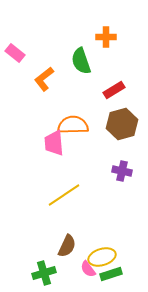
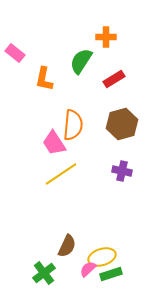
green semicircle: rotated 52 degrees clockwise
orange L-shape: rotated 40 degrees counterclockwise
red rectangle: moved 11 px up
orange semicircle: rotated 96 degrees clockwise
pink trapezoid: rotated 28 degrees counterclockwise
yellow line: moved 3 px left, 21 px up
pink semicircle: rotated 84 degrees clockwise
green cross: rotated 20 degrees counterclockwise
